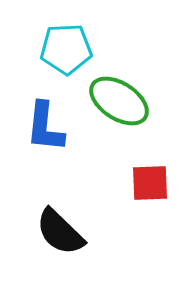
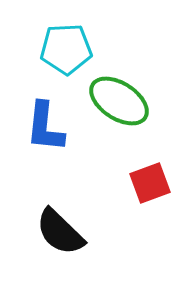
red square: rotated 18 degrees counterclockwise
